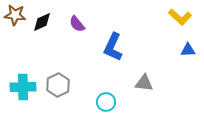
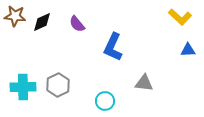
brown star: moved 1 px down
cyan circle: moved 1 px left, 1 px up
